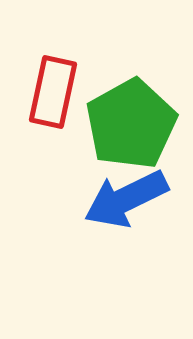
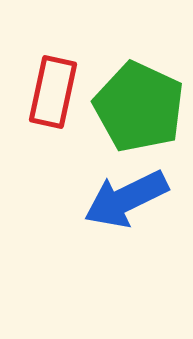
green pentagon: moved 8 px right, 17 px up; rotated 18 degrees counterclockwise
